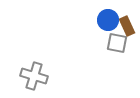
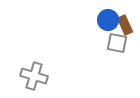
brown rectangle: moved 2 px left, 1 px up
